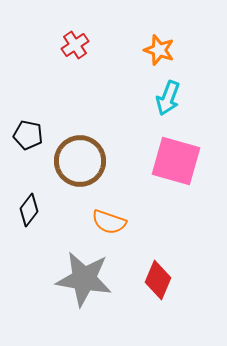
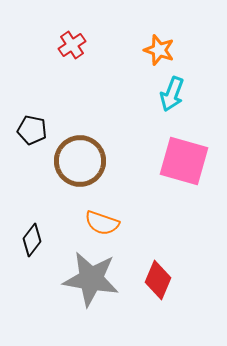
red cross: moved 3 px left
cyan arrow: moved 4 px right, 4 px up
black pentagon: moved 4 px right, 5 px up
pink square: moved 8 px right
black diamond: moved 3 px right, 30 px down
orange semicircle: moved 7 px left, 1 px down
gray star: moved 7 px right
